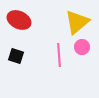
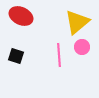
red ellipse: moved 2 px right, 4 px up
